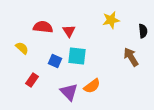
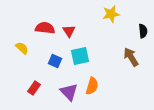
yellow star: moved 6 px up
red semicircle: moved 2 px right, 1 px down
cyan square: moved 3 px right; rotated 18 degrees counterclockwise
red rectangle: moved 2 px right, 8 px down
orange semicircle: rotated 36 degrees counterclockwise
